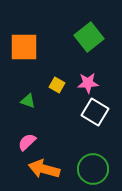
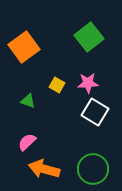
orange square: rotated 36 degrees counterclockwise
